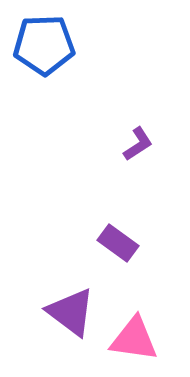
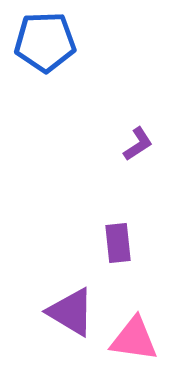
blue pentagon: moved 1 px right, 3 px up
purple rectangle: rotated 48 degrees clockwise
purple triangle: rotated 6 degrees counterclockwise
